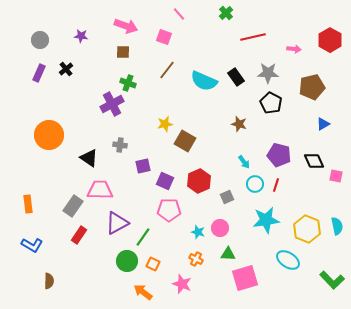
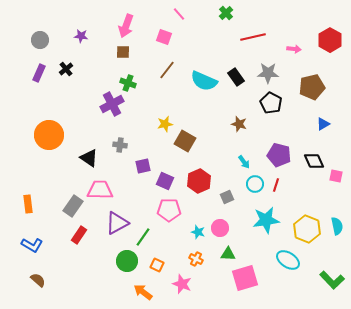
pink arrow at (126, 26): rotated 90 degrees clockwise
orange square at (153, 264): moved 4 px right, 1 px down
brown semicircle at (49, 281): moved 11 px left, 1 px up; rotated 49 degrees counterclockwise
